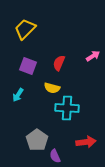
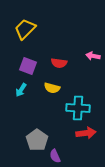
pink arrow: rotated 136 degrees counterclockwise
red semicircle: rotated 105 degrees counterclockwise
cyan arrow: moved 3 px right, 5 px up
cyan cross: moved 11 px right
red arrow: moved 9 px up
